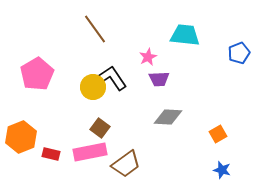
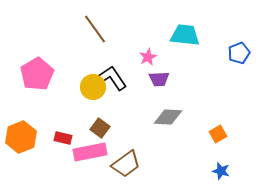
red rectangle: moved 12 px right, 16 px up
blue star: moved 1 px left, 1 px down
